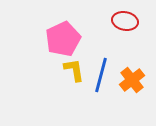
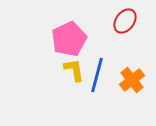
red ellipse: rotated 65 degrees counterclockwise
pink pentagon: moved 6 px right
blue line: moved 4 px left
